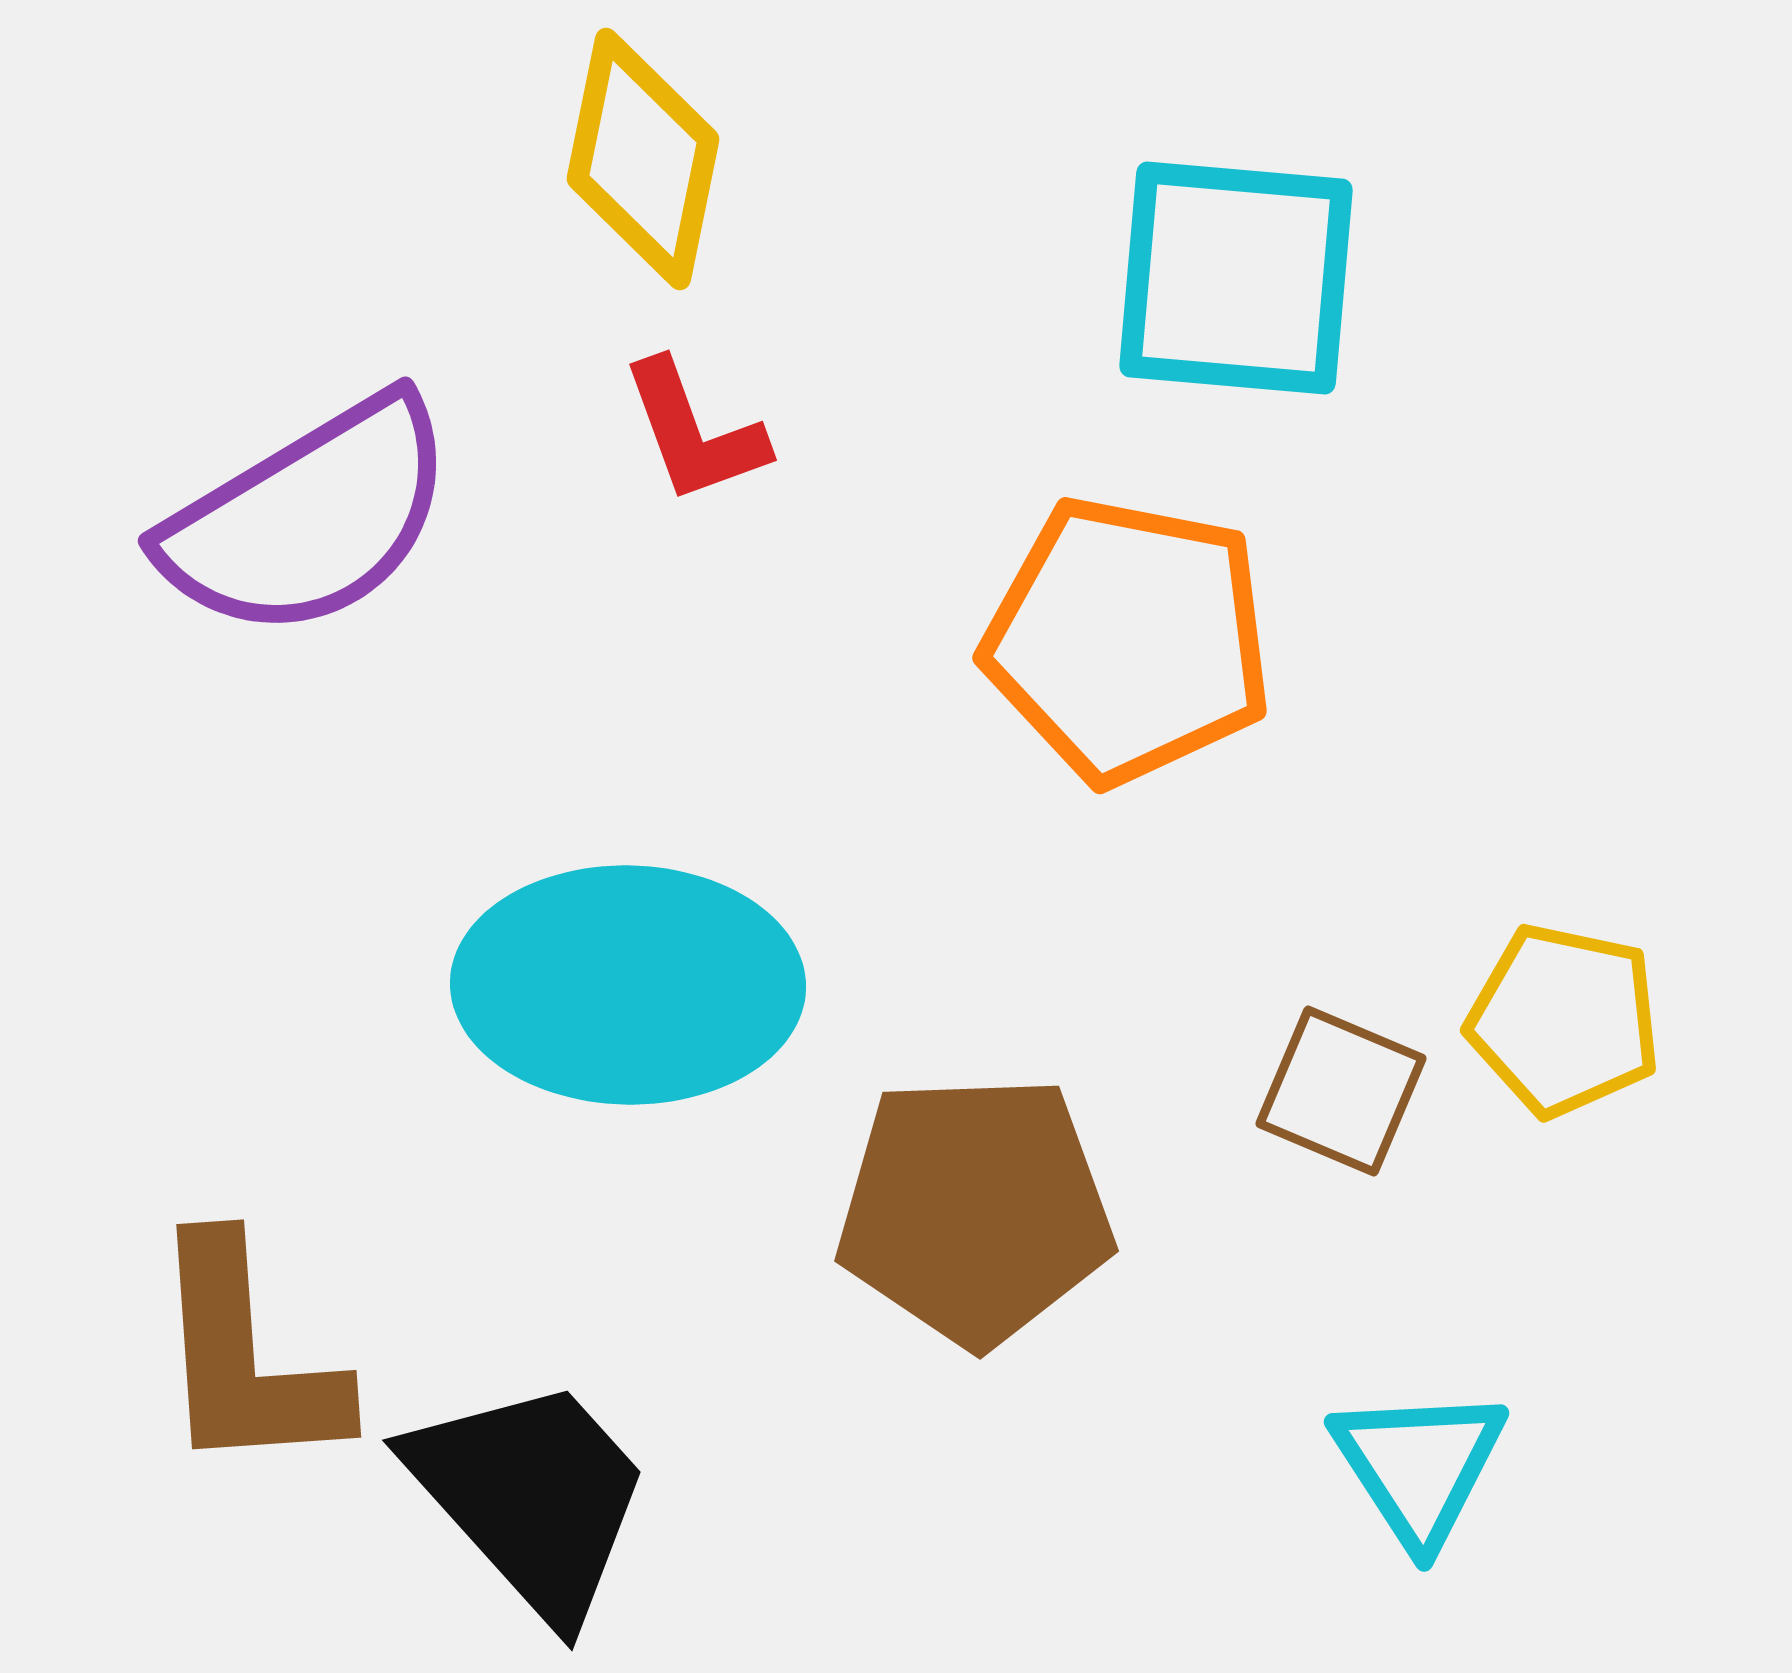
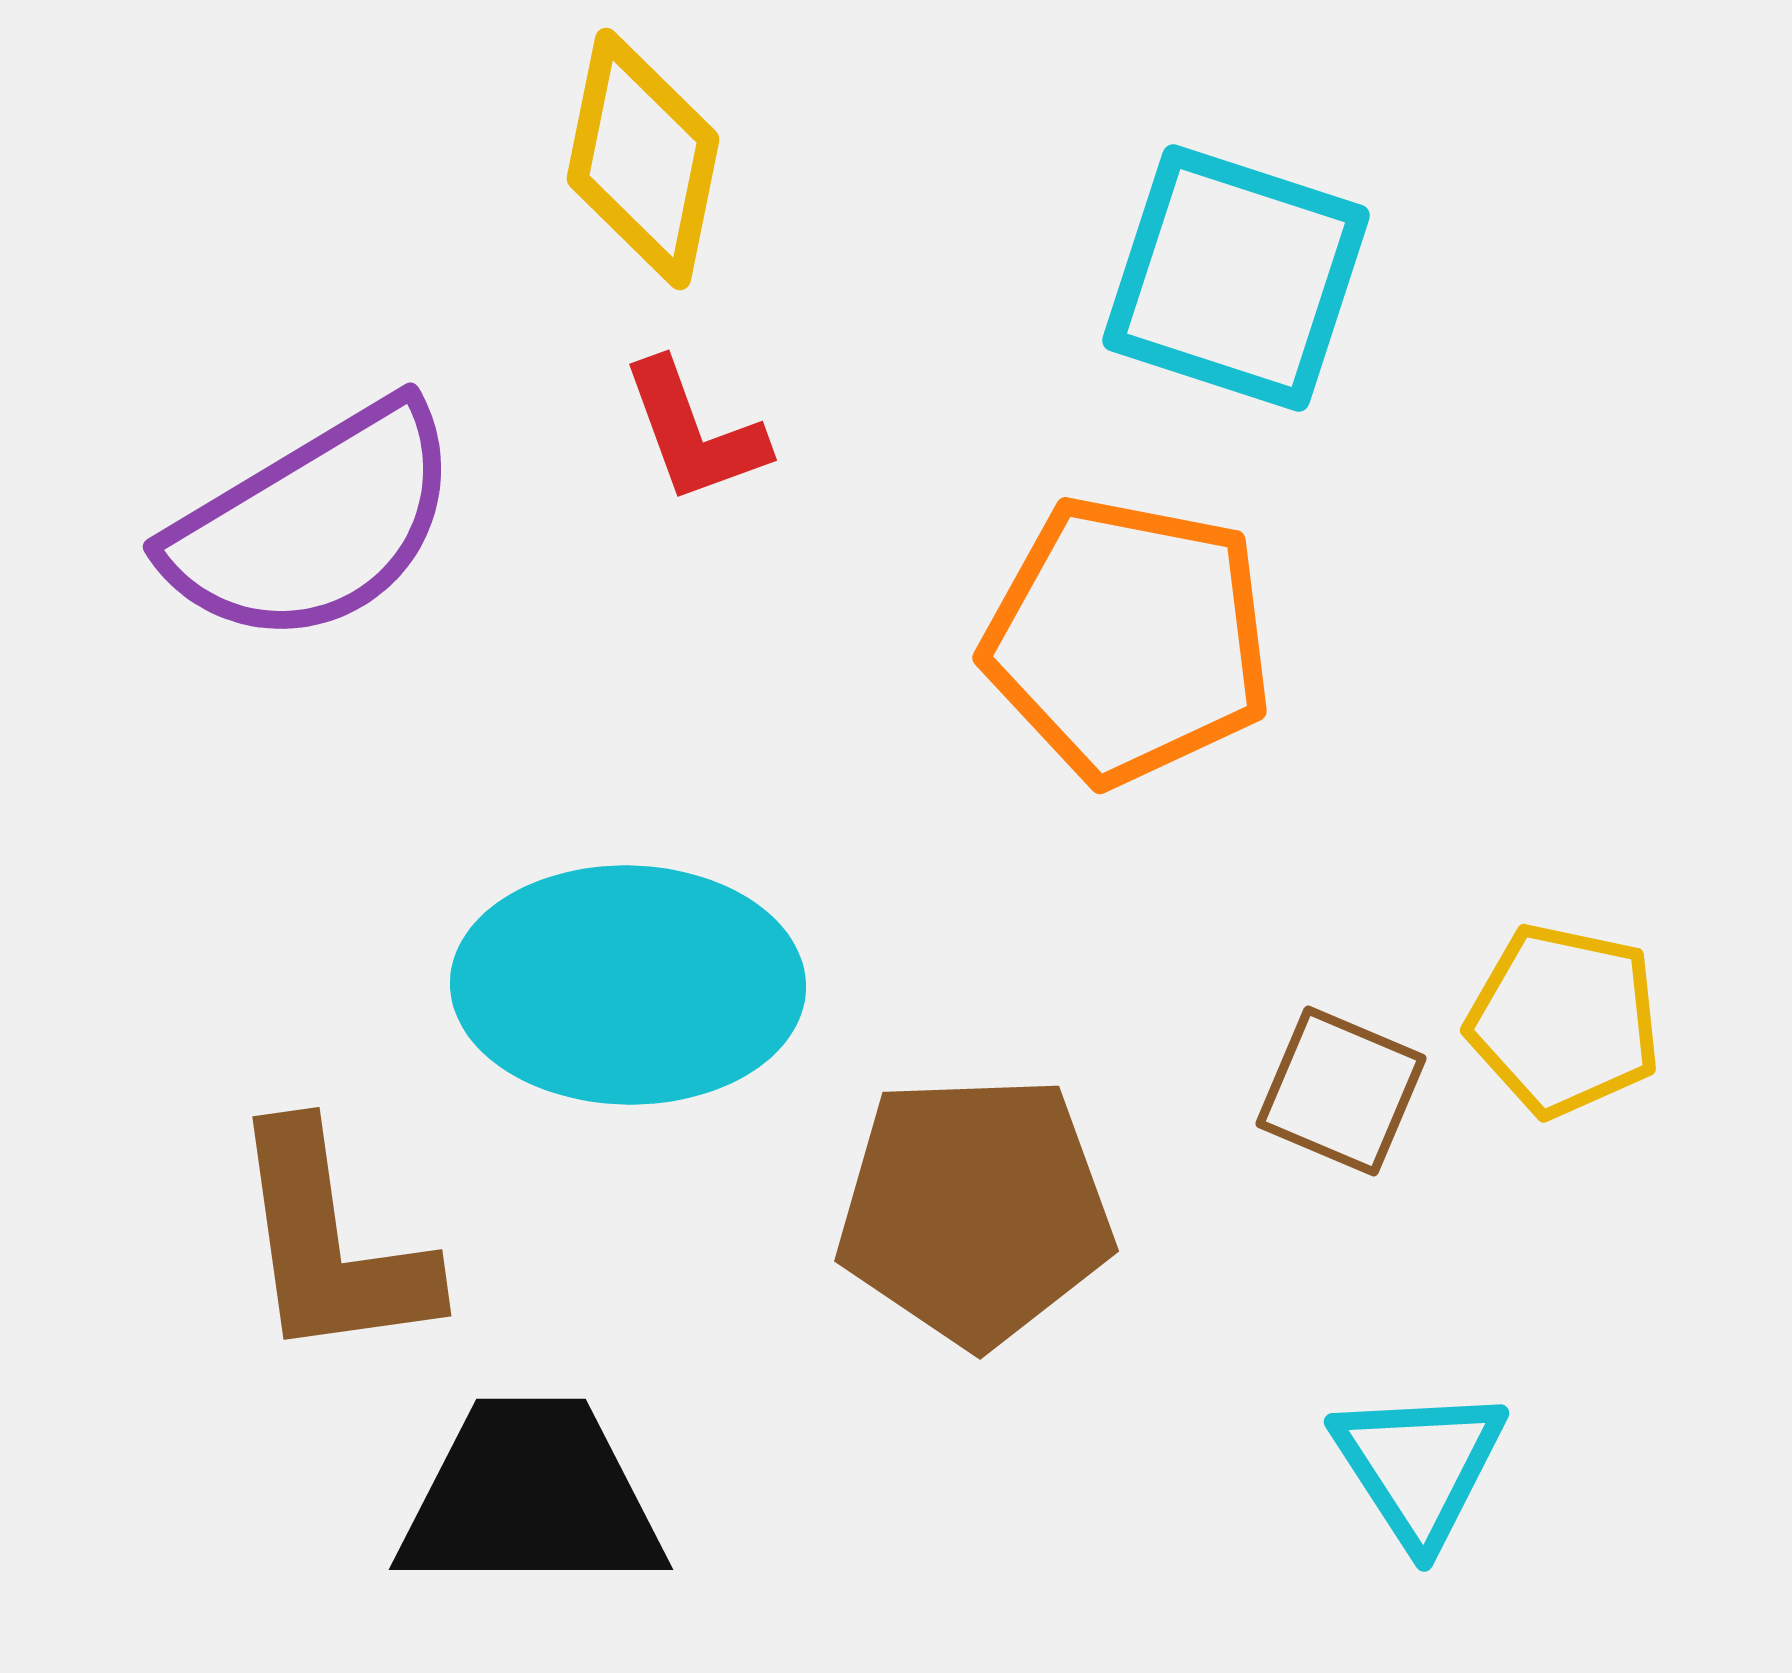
cyan square: rotated 13 degrees clockwise
purple semicircle: moved 5 px right, 6 px down
brown L-shape: moved 85 px right, 113 px up; rotated 4 degrees counterclockwise
black trapezoid: rotated 48 degrees counterclockwise
